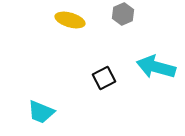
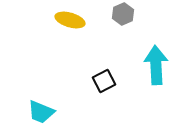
cyan arrow: moved 2 px up; rotated 72 degrees clockwise
black square: moved 3 px down
